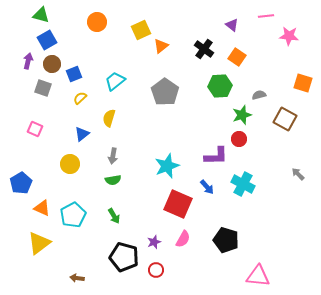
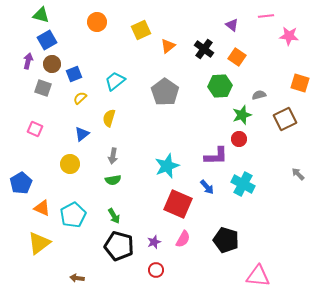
orange triangle at (161, 46): moved 7 px right
orange square at (303, 83): moved 3 px left
brown square at (285, 119): rotated 35 degrees clockwise
black pentagon at (124, 257): moved 5 px left, 11 px up
